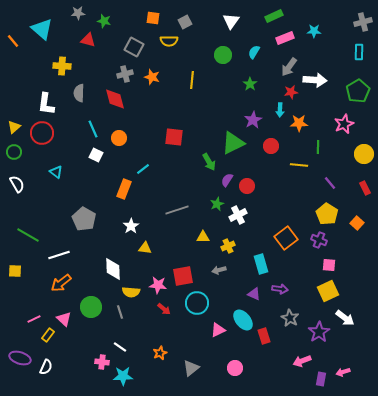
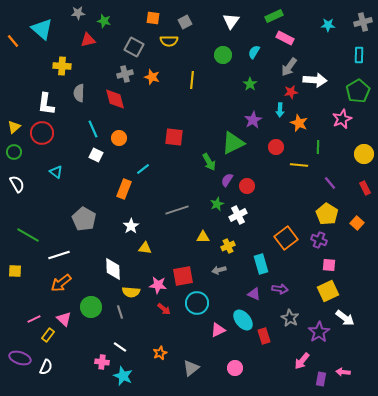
cyan star at (314, 31): moved 14 px right, 6 px up
pink rectangle at (285, 38): rotated 48 degrees clockwise
red triangle at (88, 40): rotated 28 degrees counterclockwise
cyan rectangle at (359, 52): moved 3 px down
orange star at (299, 123): rotated 24 degrees clockwise
pink star at (344, 124): moved 2 px left, 5 px up
red circle at (271, 146): moved 5 px right, 1 px down
pink arrow at (302, 361): rotated 30 degrees counterclockwise
pink arrow at (343, 372): rotated 24 degrees clockwise
cyan star at (123, 376): rotated 24 degrees clockwise
